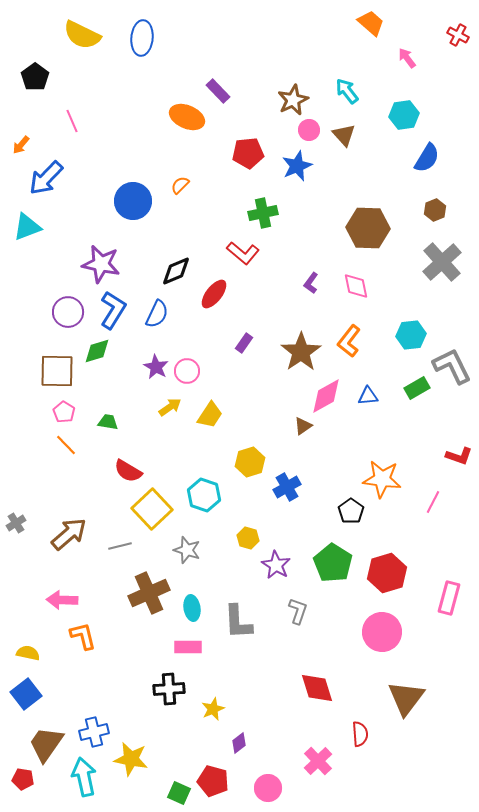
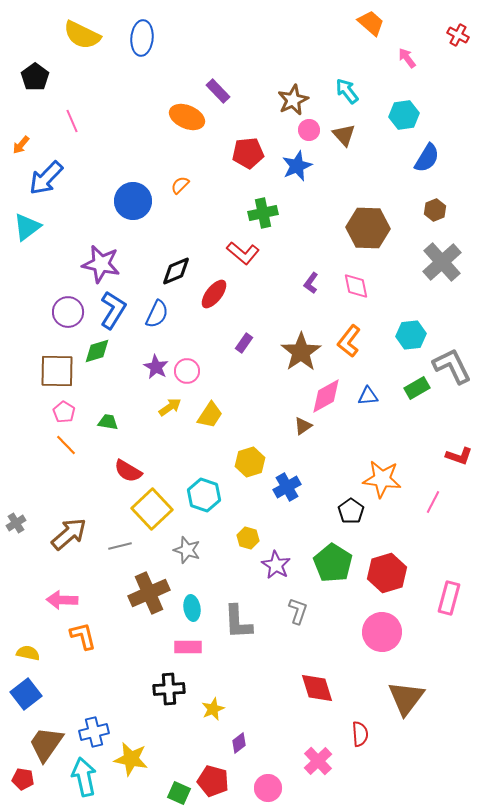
cyan triangle at (27, 227): rotated 16 degrees counterclockwise
